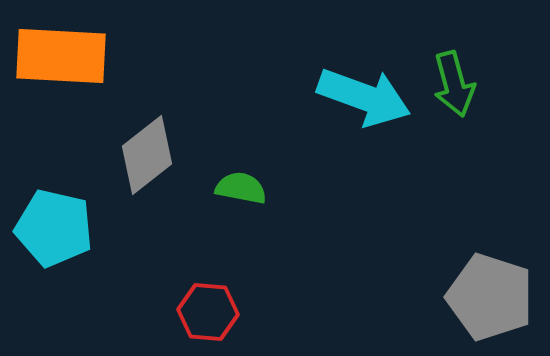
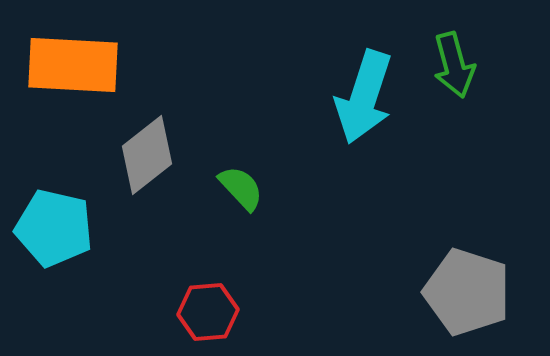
orange rectangle: moved 12 px right, 9 px down
green arrow: moved 19 px up
cyan arrow: rotated 88 degrees clockwise
green semicircle: rotated 36 degrees clockwise
gray pentagon: moved 23 px left, 5 px up
red hexagon: rotated 10 degrees counterclockwise
